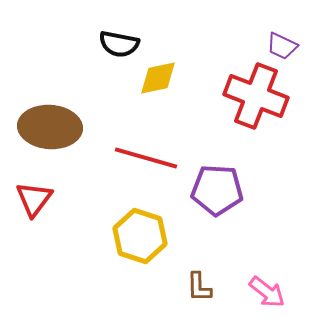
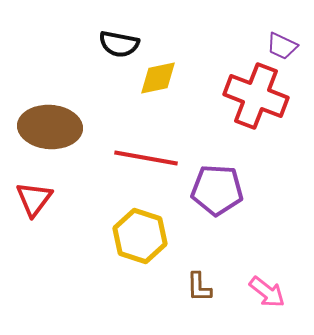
red line: rotated 6 degrees counterclockwise
